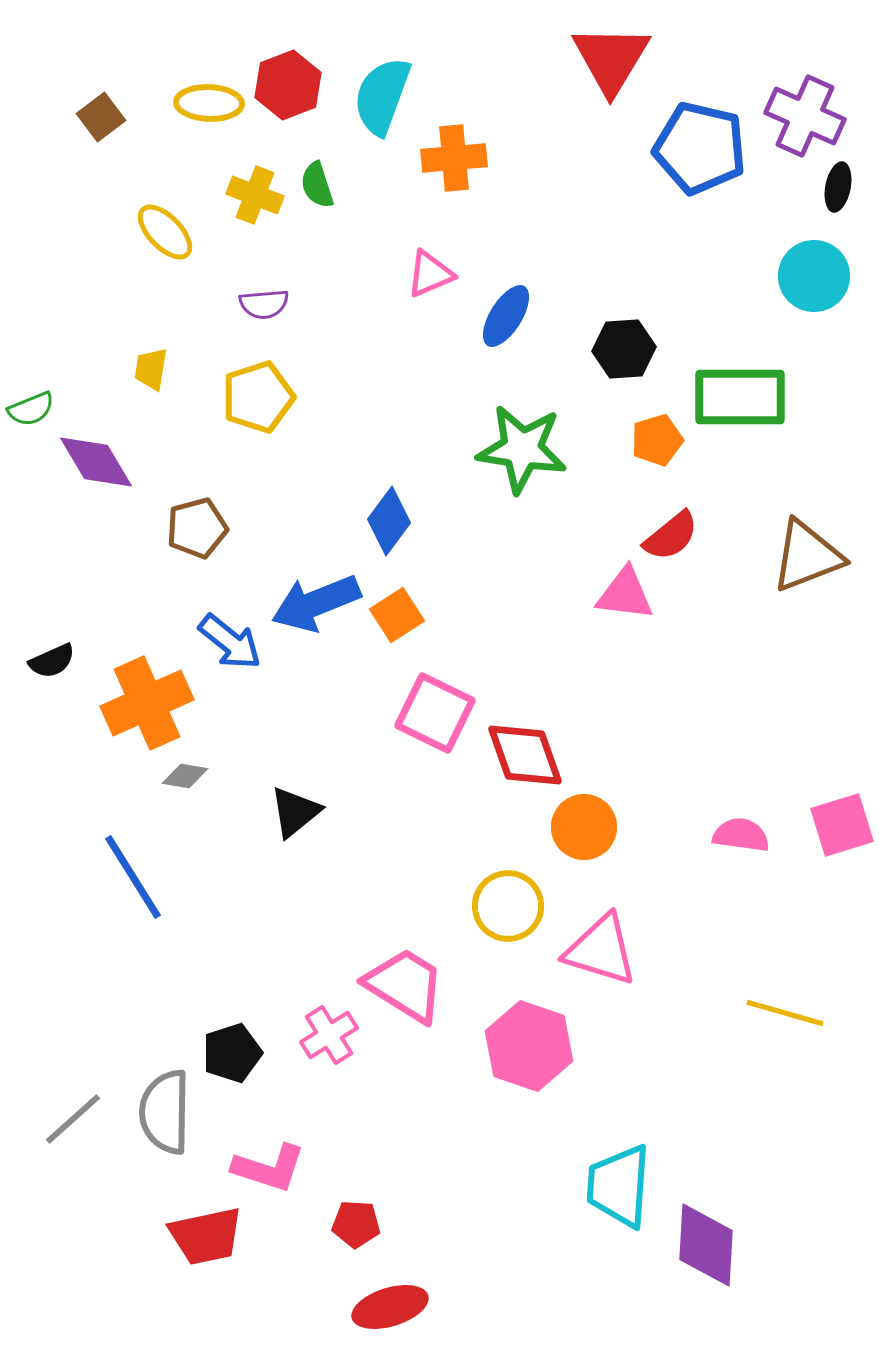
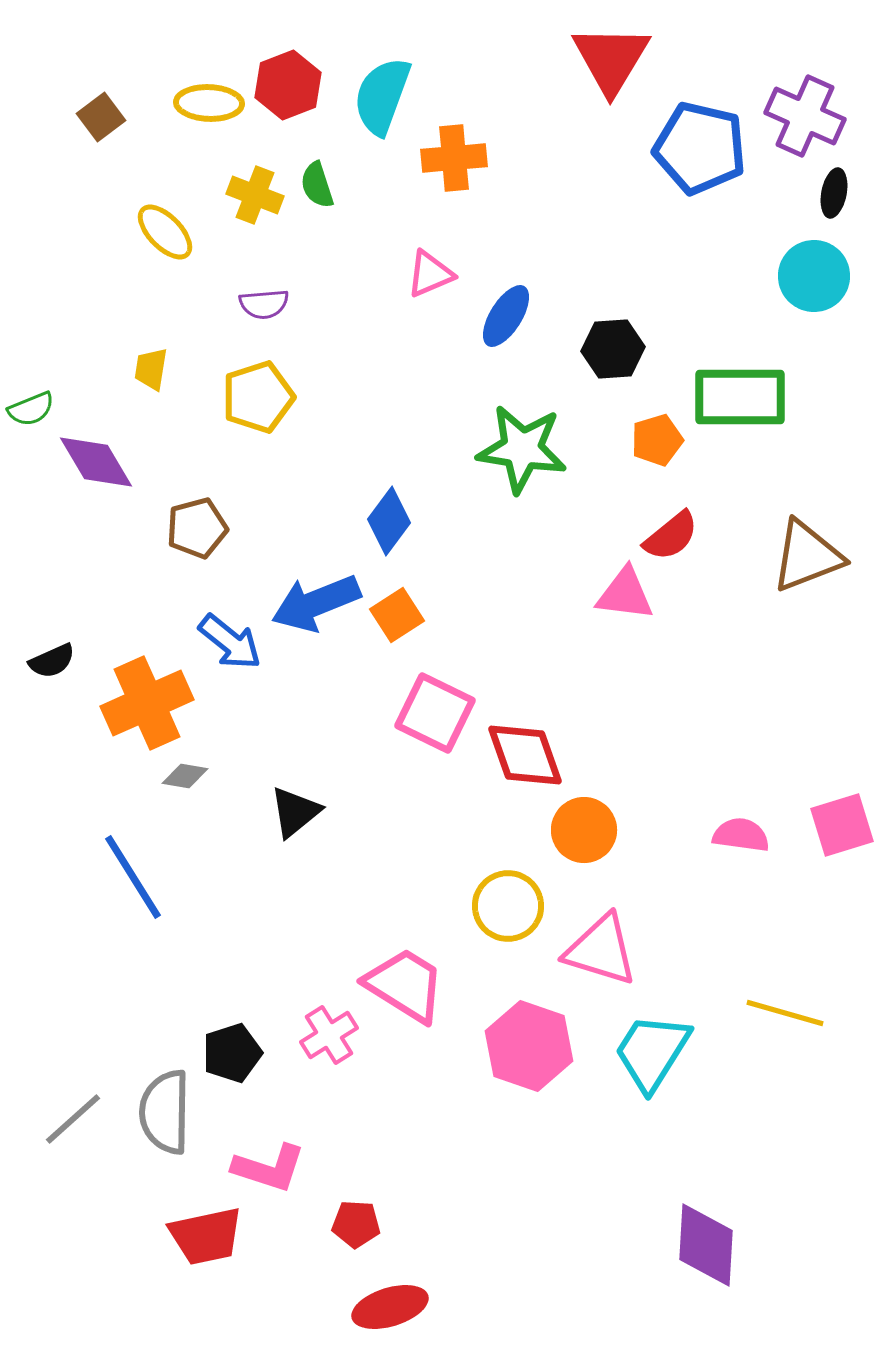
black ellipse at (838, 187): moved 4 px left, 6 px down
black hexagon at (624, 349): moved 11 px left
orange circle at (584, 827): moved 3 px down
cyan trapezoid at (619, 1186): moved 33 px right, 134 px up; rotated 28 degrees clockwise
